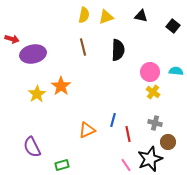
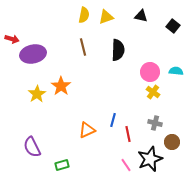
brown circle: moved 4 px right
